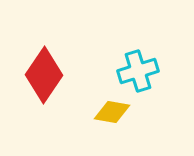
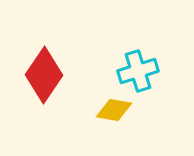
yellow diamond: moved 2 px right, 2 px up
